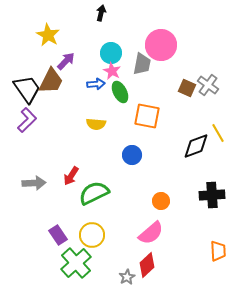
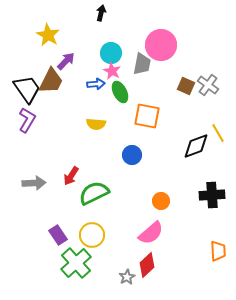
brown square: moved 1 px left, 2 px up
purple L-shape: rotated 15 degrees counterclockwise
